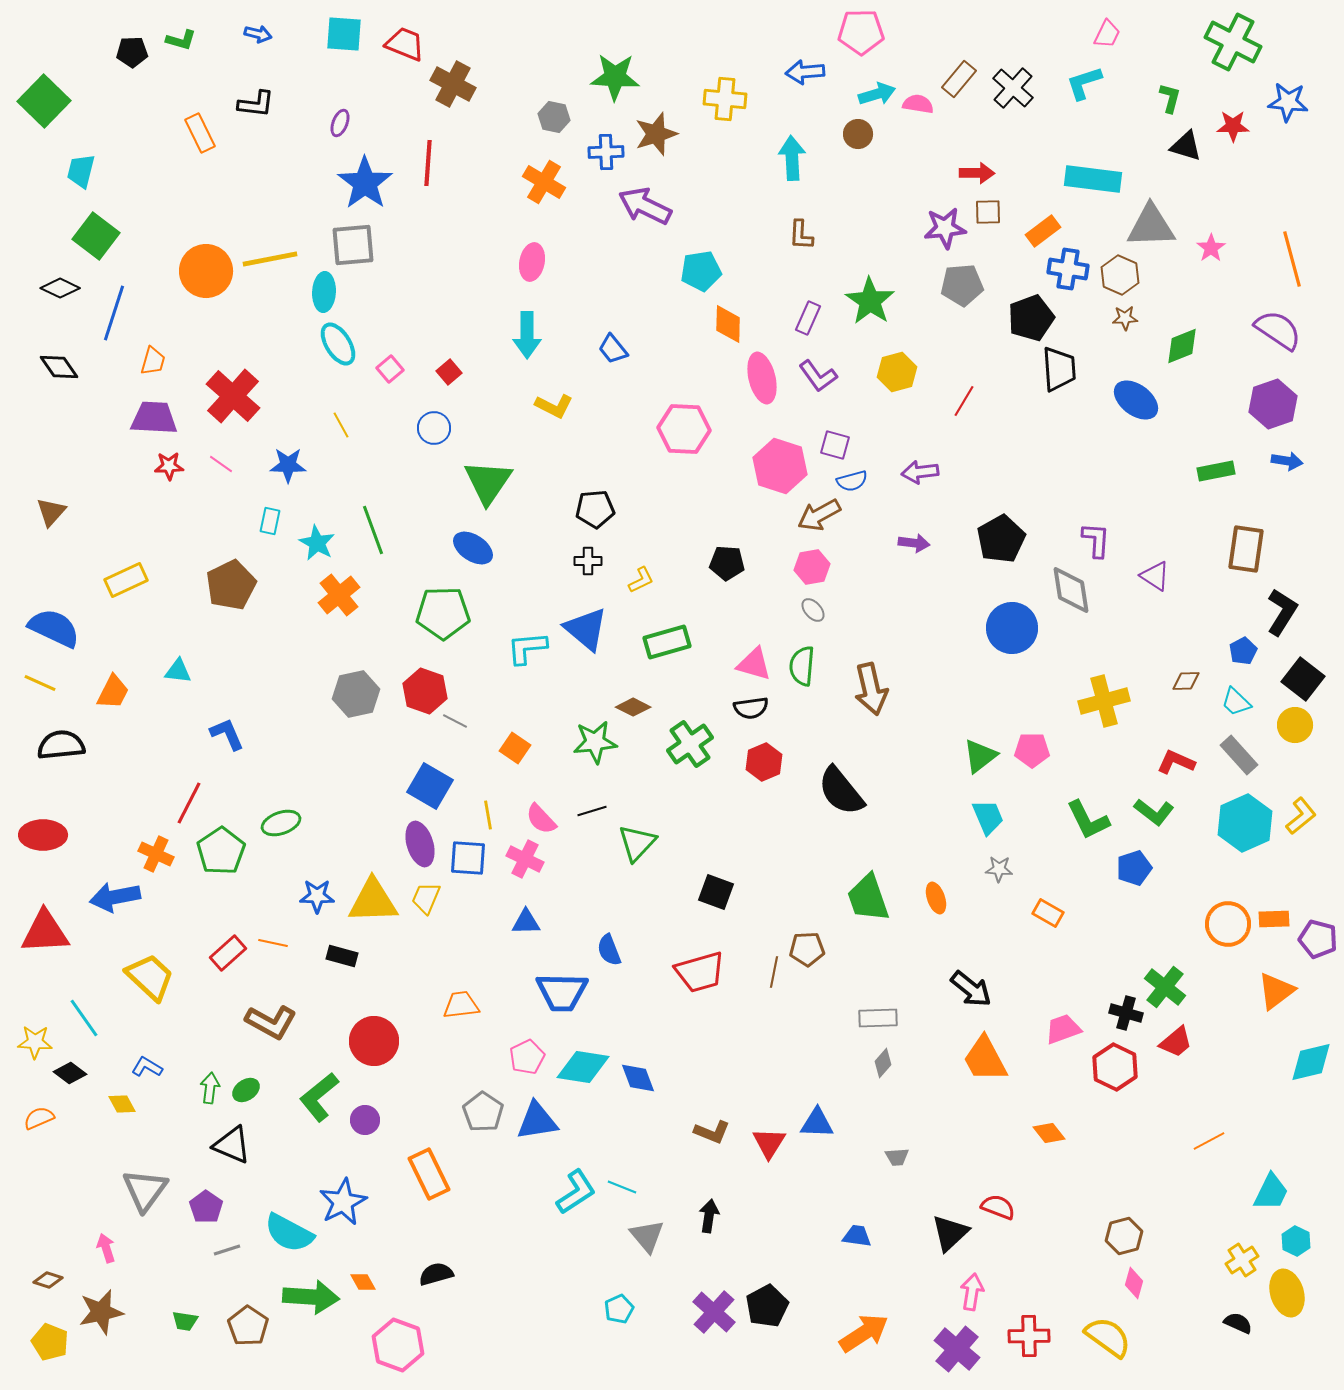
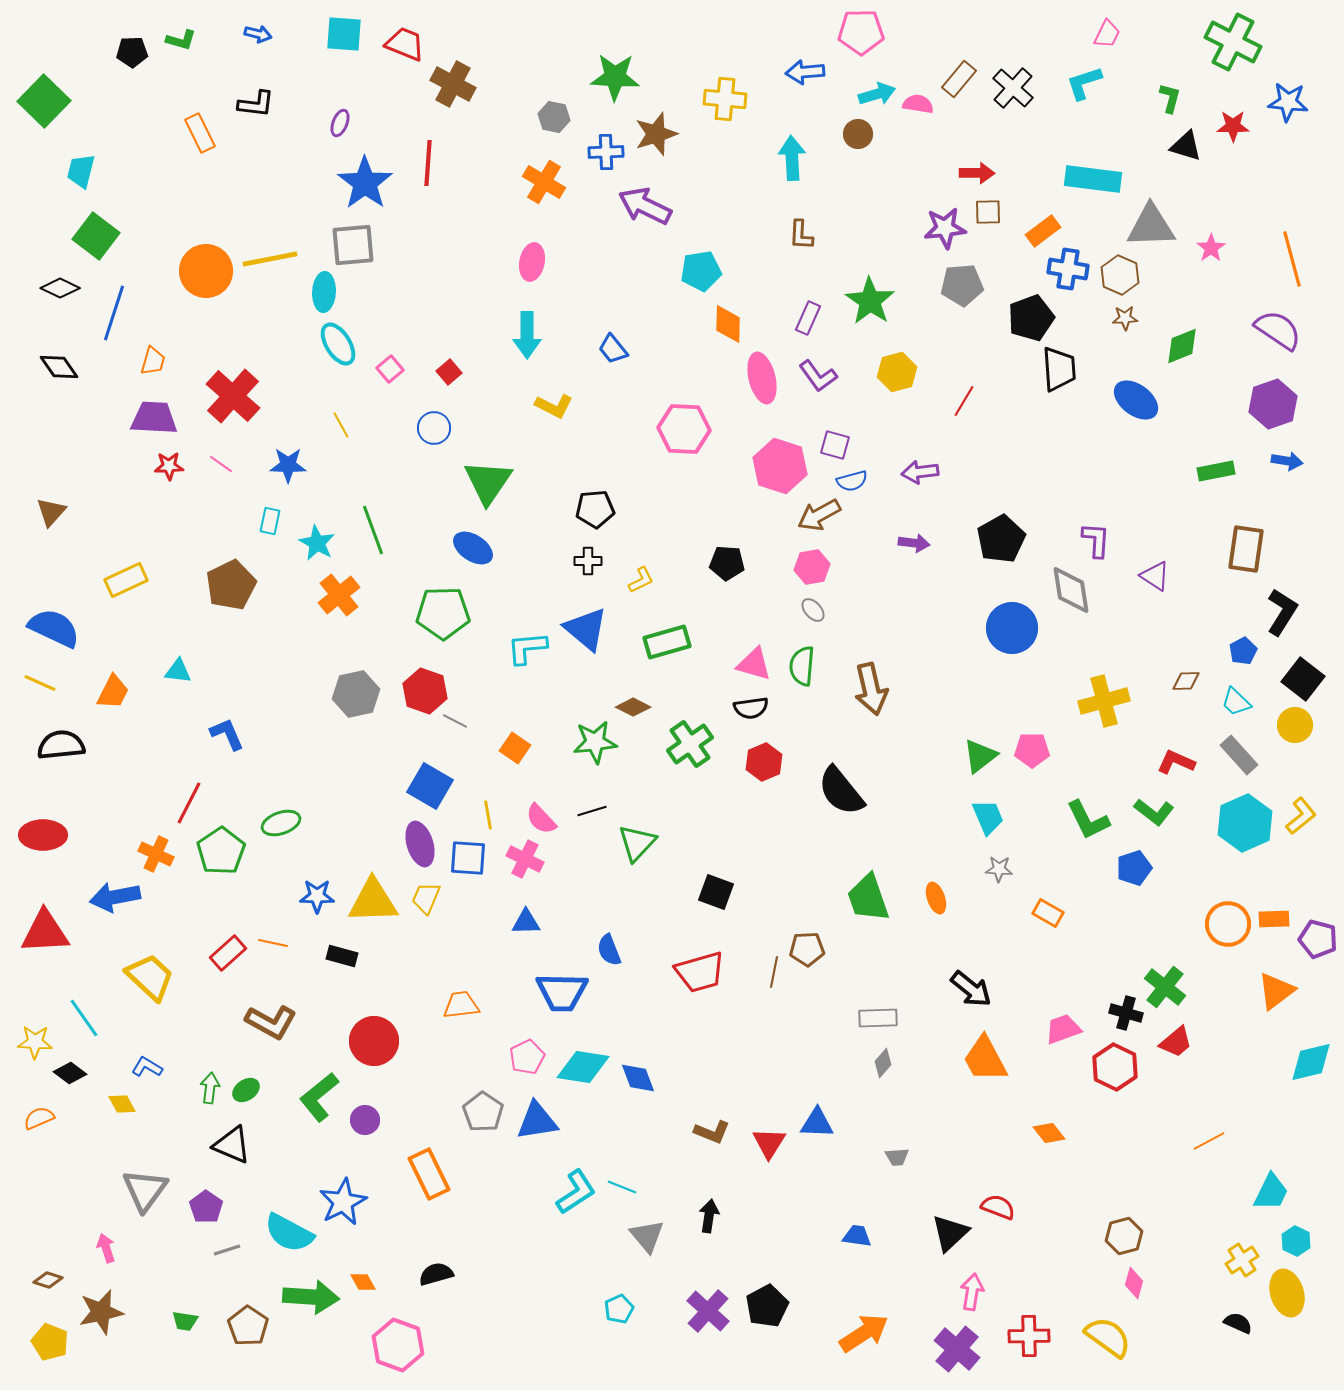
purple cross at (714, 1312): moved 6 px left, 1 px up
